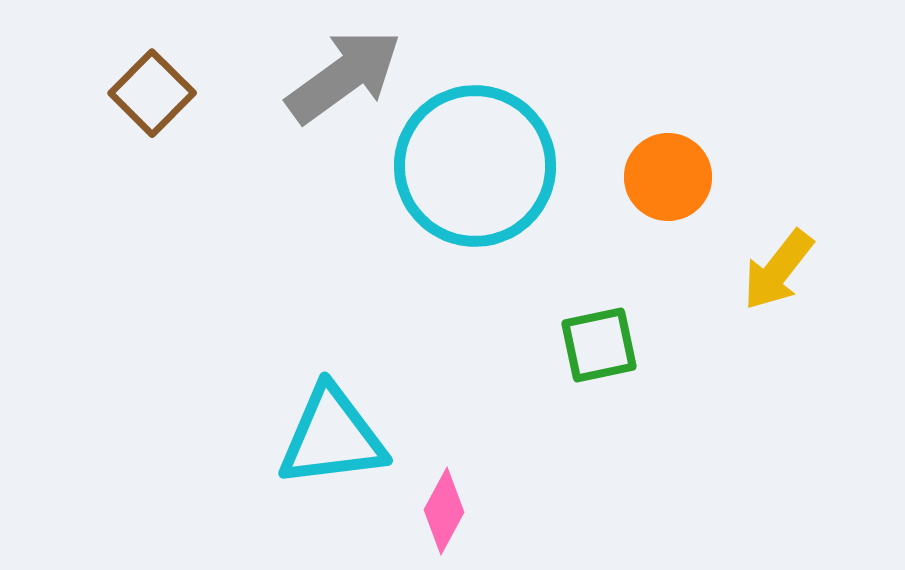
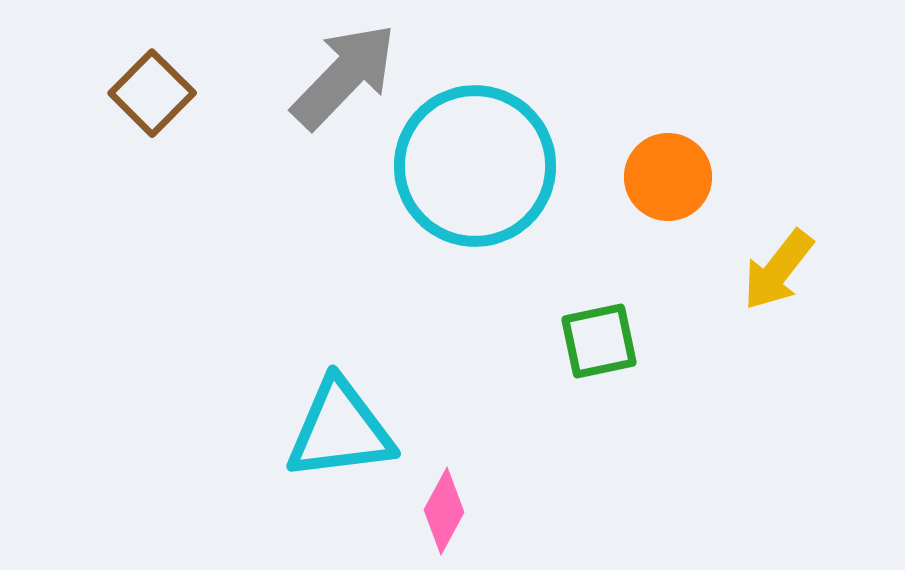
gray arrow: rotated 10 degrees counterclockwise
green square: moved 4 px up
cyan triangle: moved 8 px right, 7 px up
